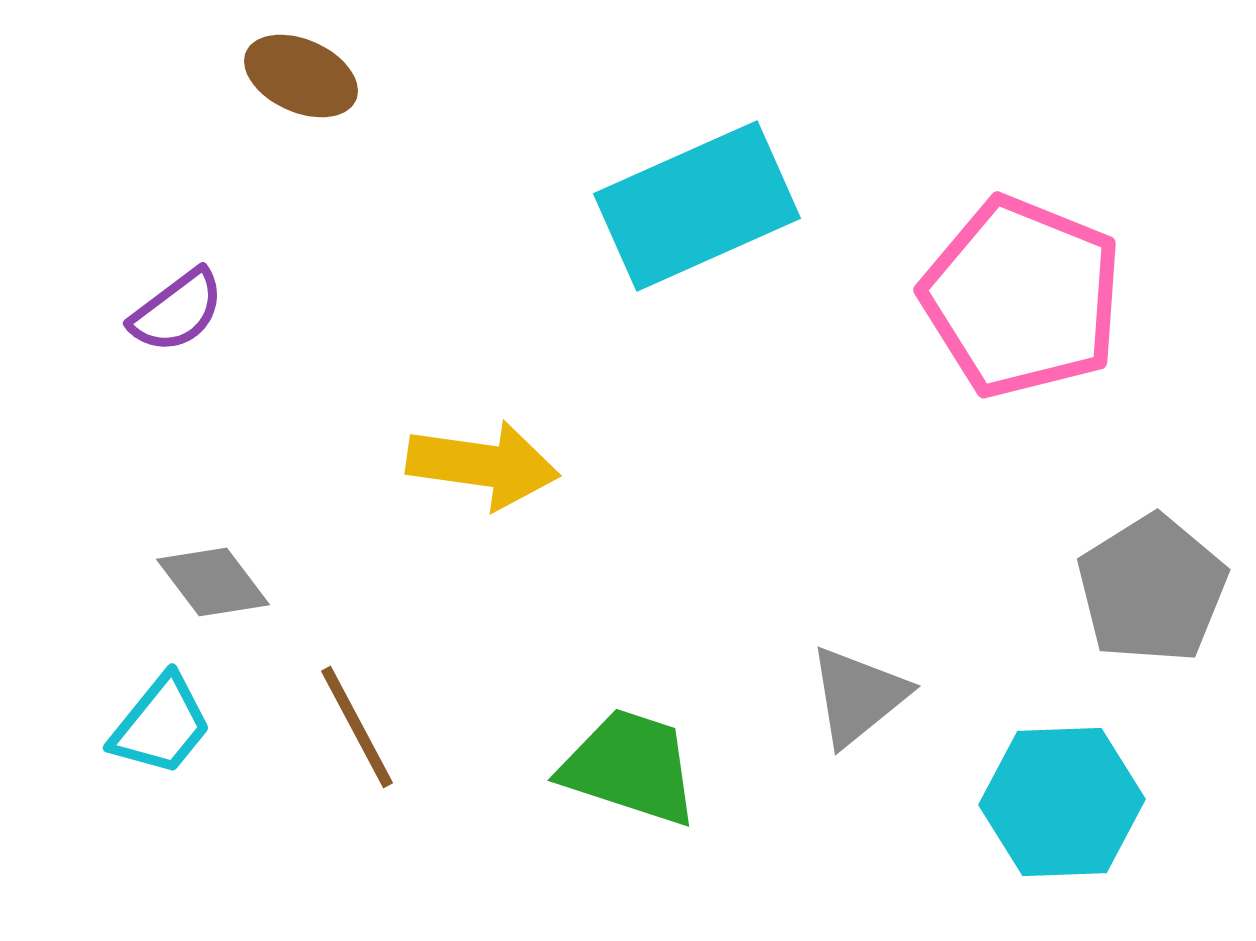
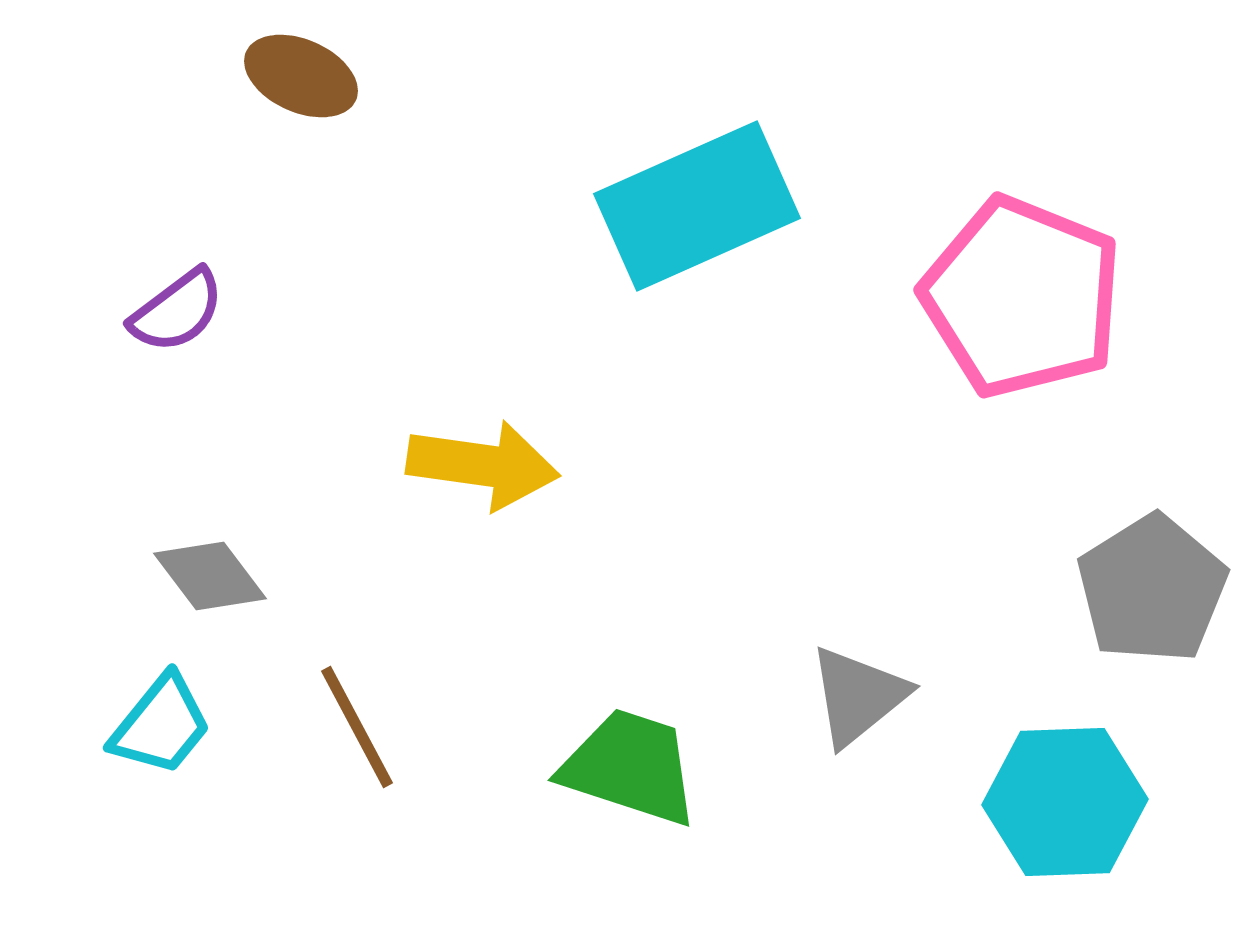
gray diamond: moved 3 px left, 6 px up
cyan hexagon: moved 3 px right
